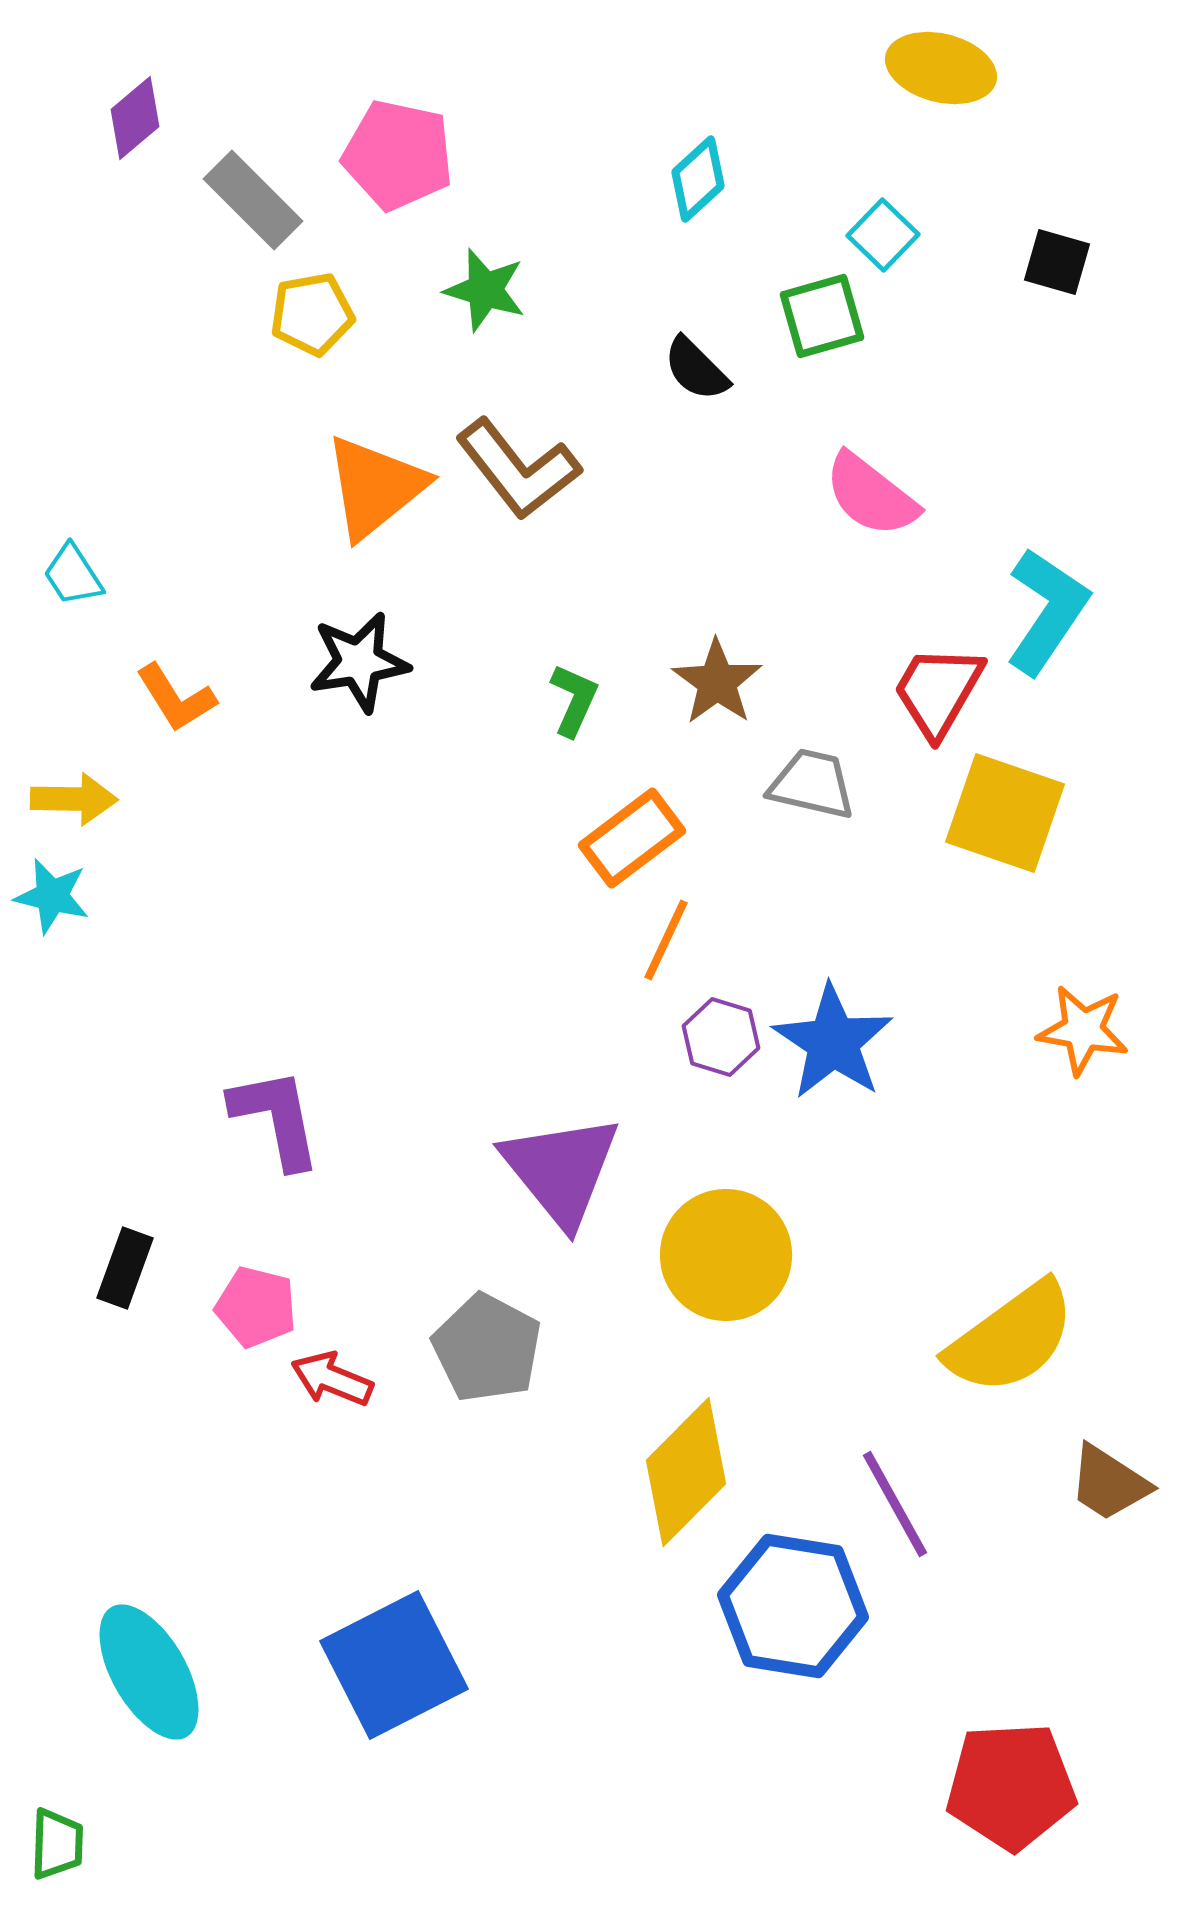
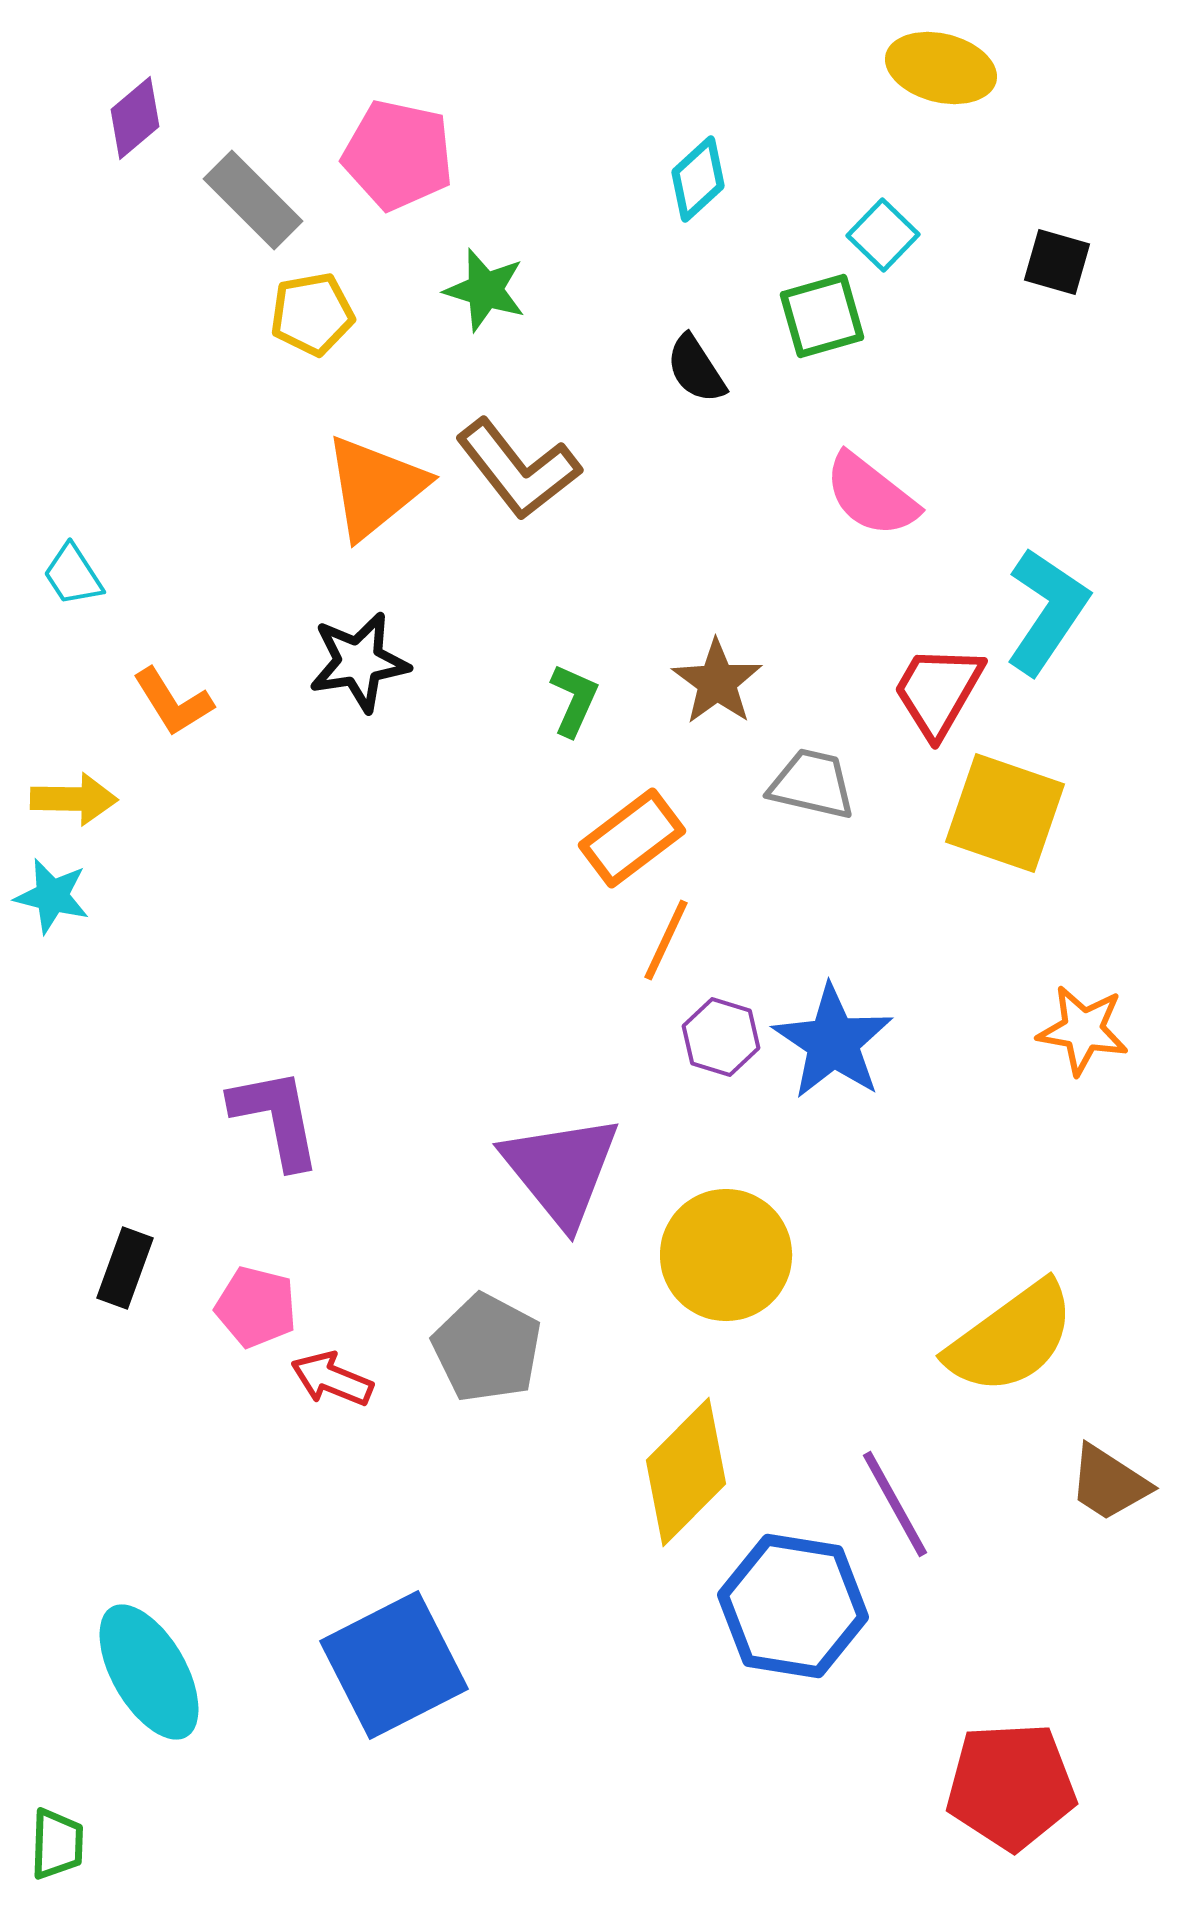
black semicircle at (696, 369): rotated 12 degrees clockwise
orange L-shape at (176, 698): moved 3 px left, 4 px down
